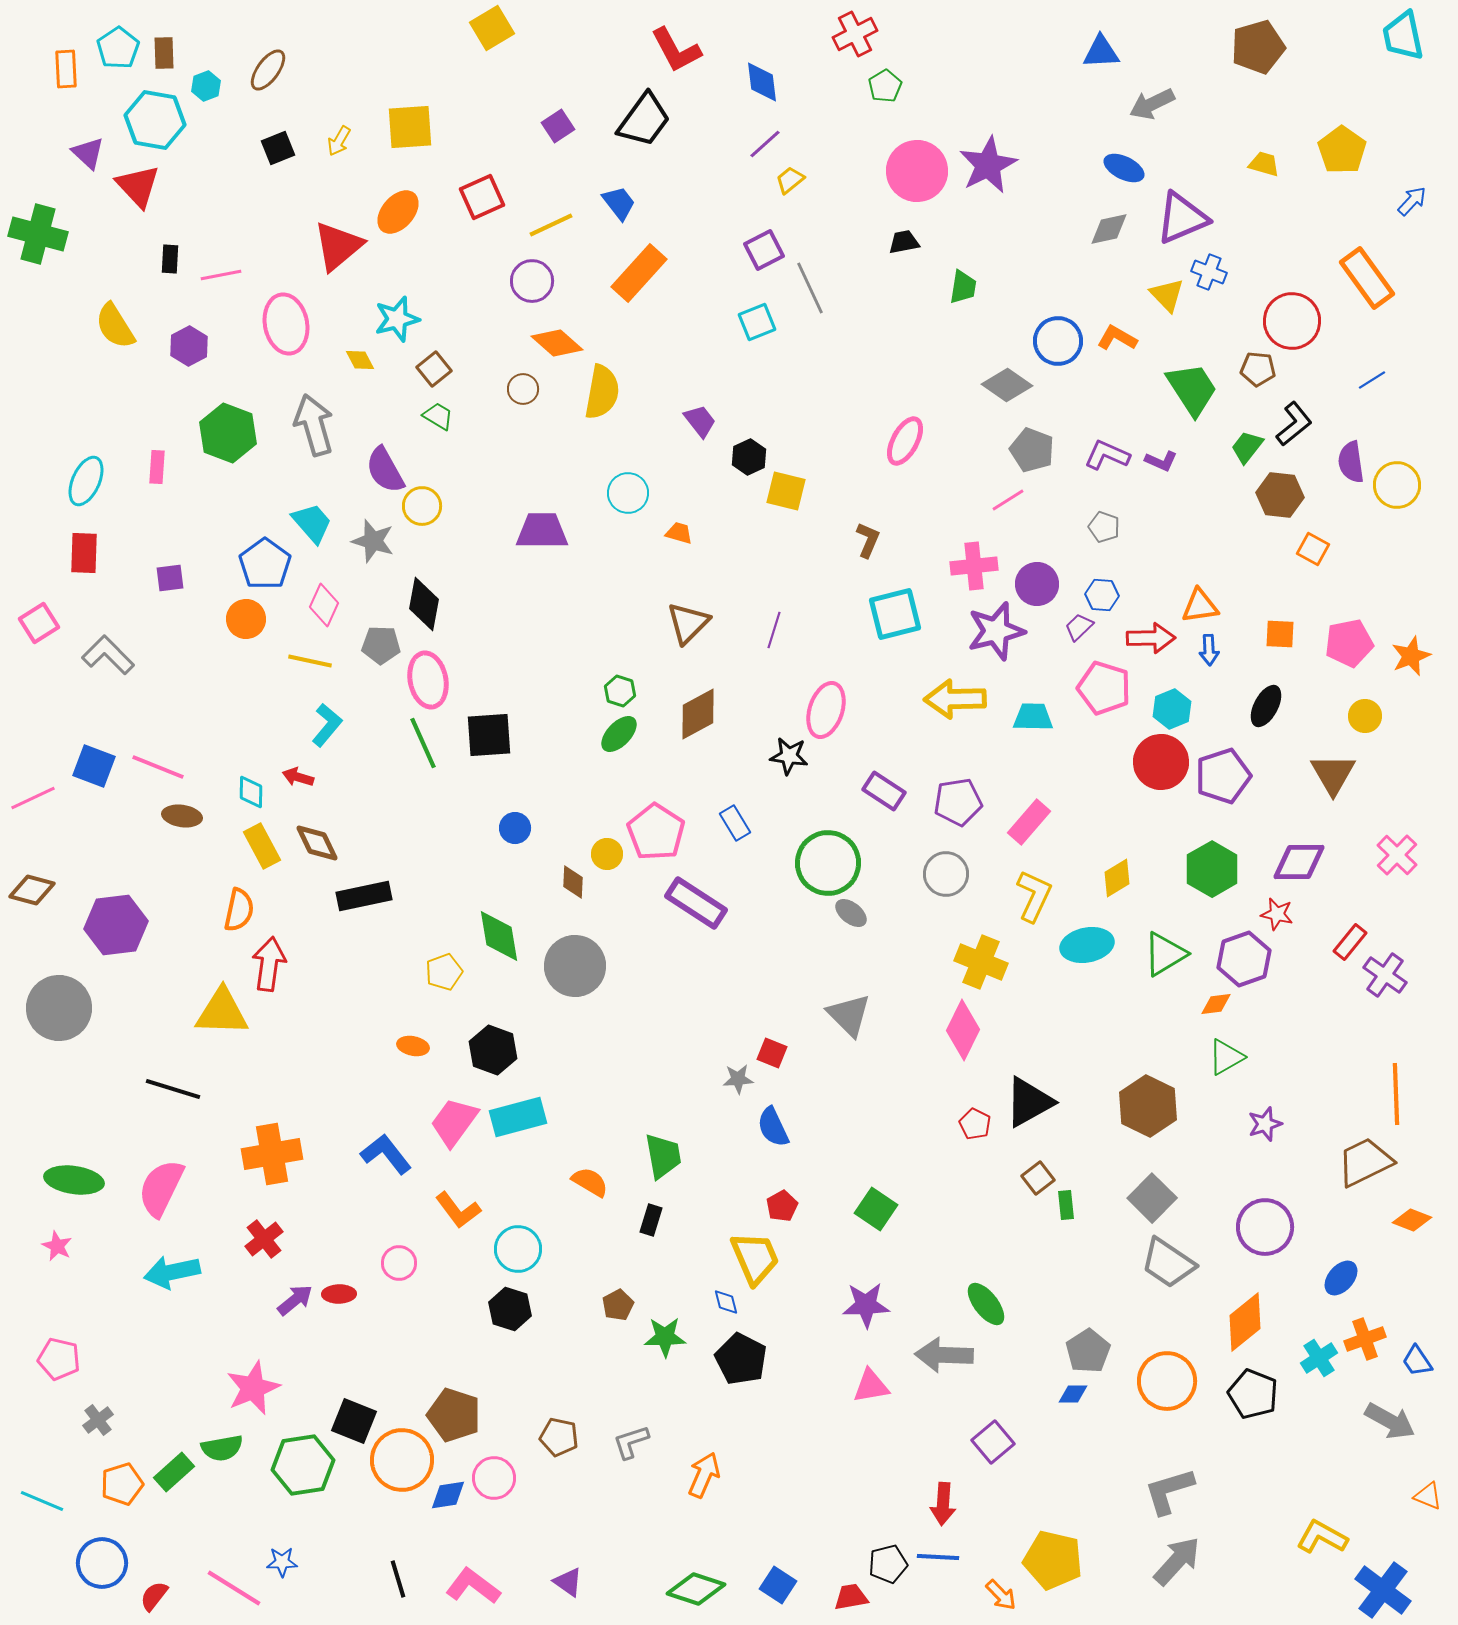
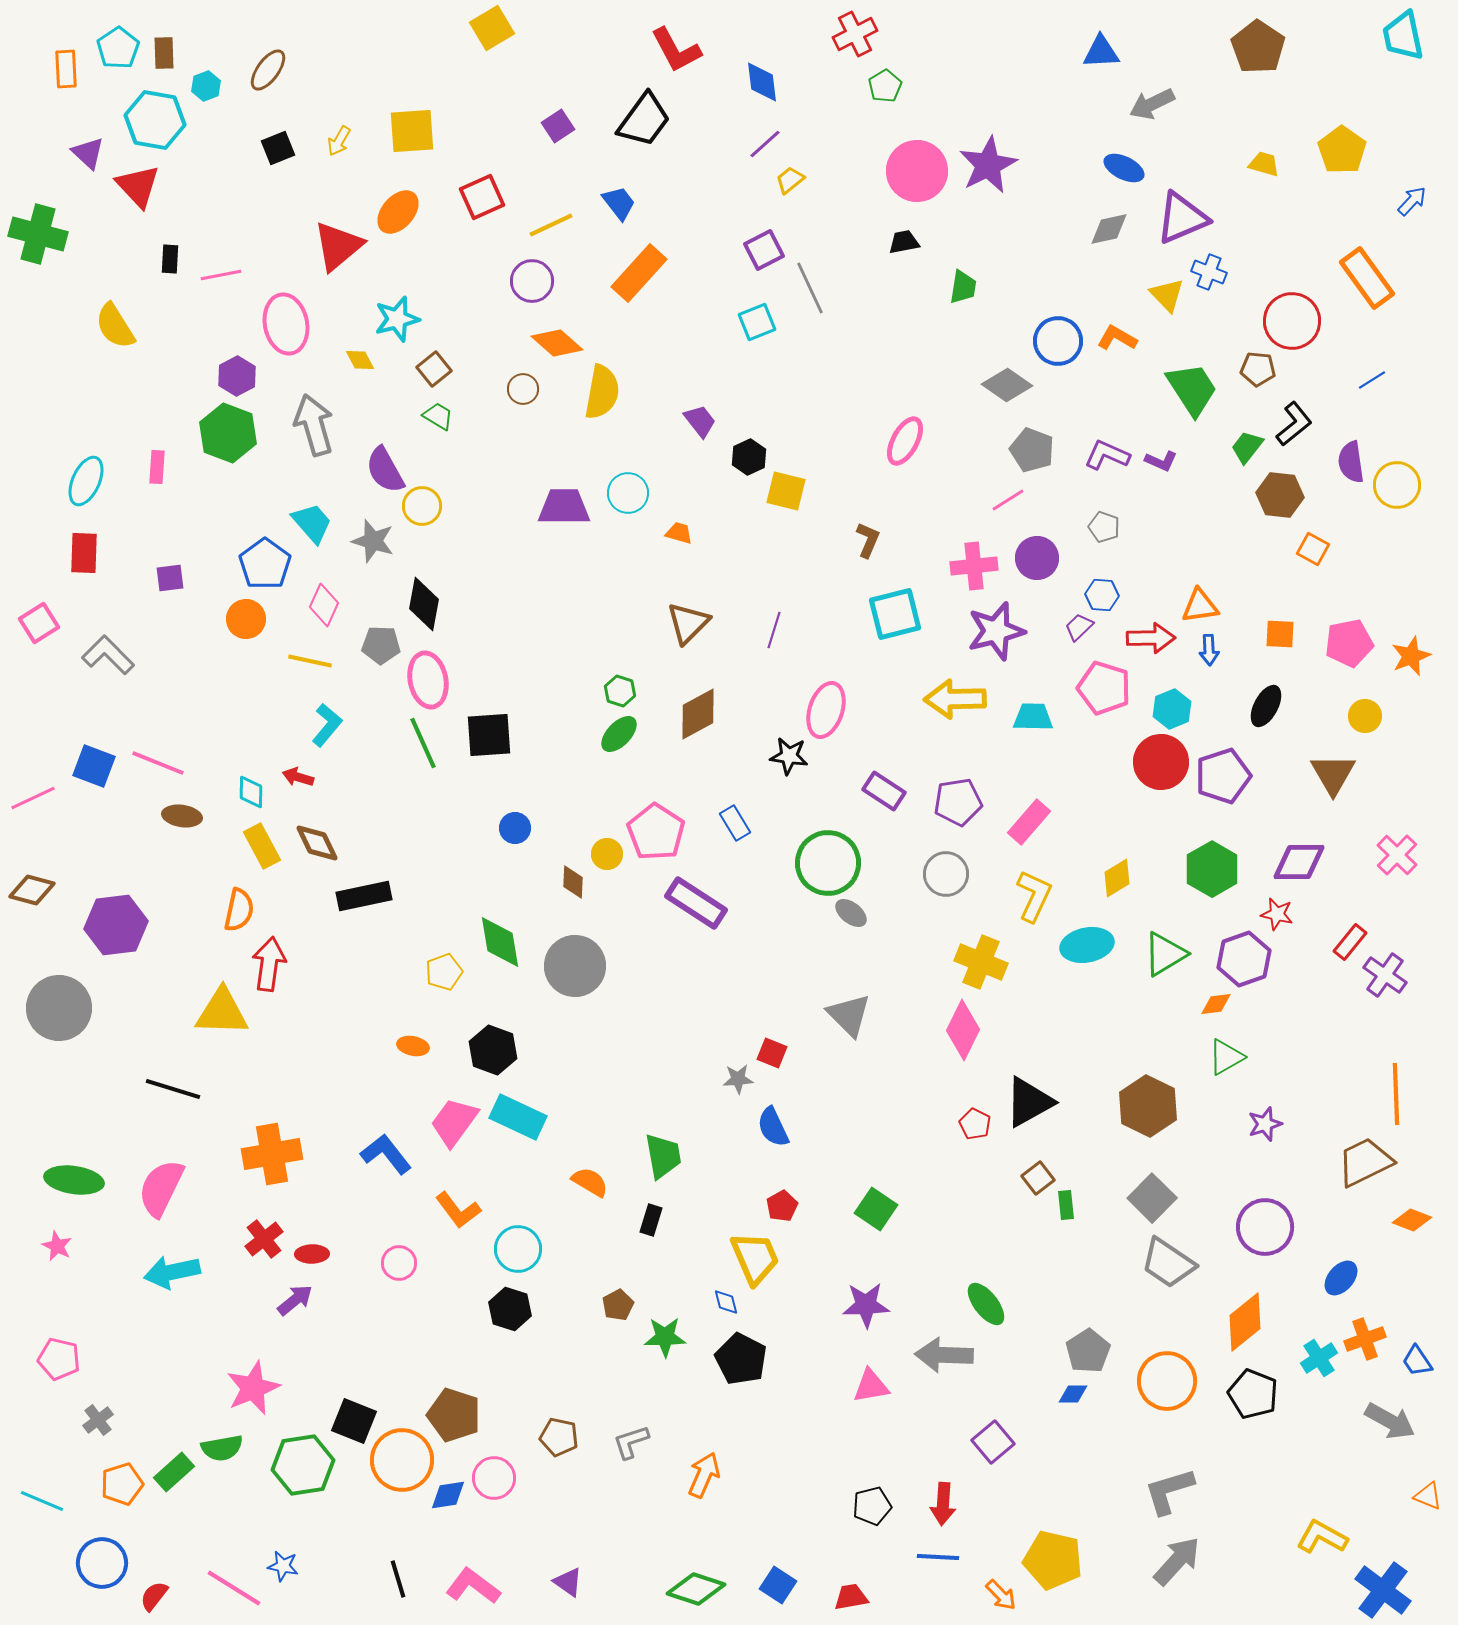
brown pentagon at (1258, 47): rotated 22 degrees counterclockwise
yellow square at (410, 127): moved 2 px right, 4 px down
purple hexagon at (189, 346): moved 48 px right, 30 px down
purple trapezoid at (542, 531): moved 22 px right, 24 px up
purple circle at (1037, 584): moved 26 px up
pink line at (158, 767): moved 4 px up
green diamond at (499, 936): moved 1 px right, 6 px down
cyan rectangle at (518, 1117): rotated 40 degrees clockwise
red ellipse at (339, 1294): moved 27 px left, 40 px up
blue star at (282, 1562): moved 1 px right, 4 px down; rotated 12 degrees clockwise
black pentagon at (888, 1564): moved 16 px left, 58 px up
